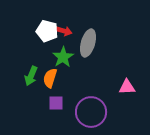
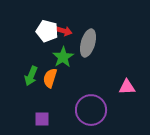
purple square: moved 14 px left, 16 px down
purple circle: moved 2 px up
